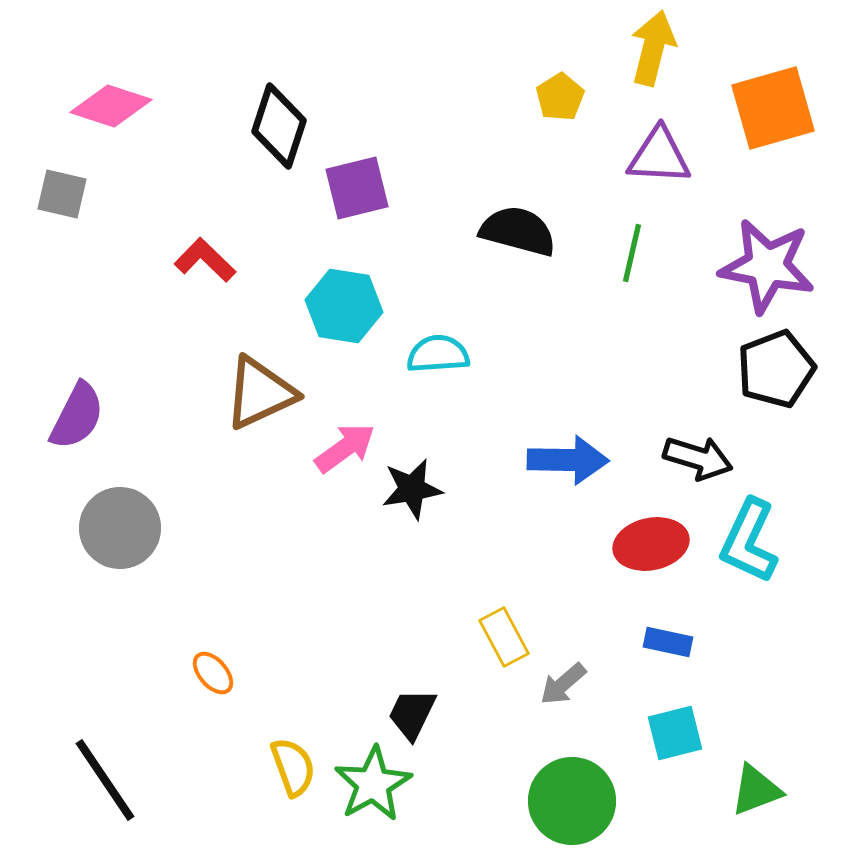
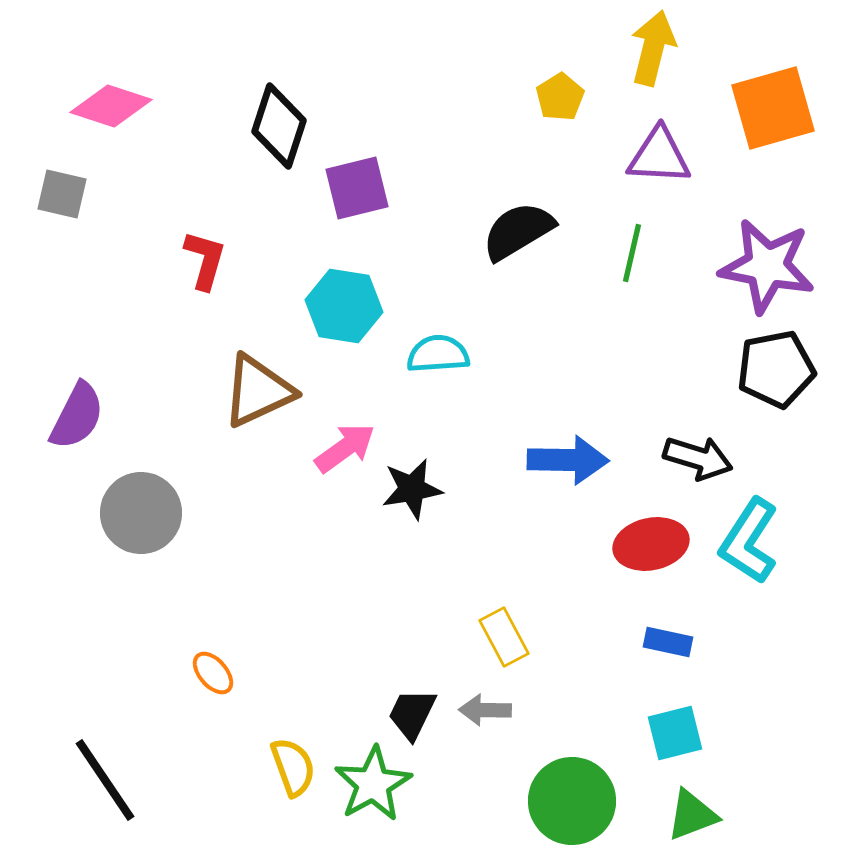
black semicircle: rotated 46 degrees counterclockwise
red L-shape: rotated 62 degrees clockwise
black pentagon: rotated 10 degrees clockwise
brown triangle: moved 2 px left, 2 px up
gray circle: moved 21 px right, 15 px up
cyan L-shape: rotated 8 degrees clockwise
gray arrow: moved 78 px left, 26 px down; rotated 42 degrees clockwise
green triangle: moved 64 px left, 25 px down
